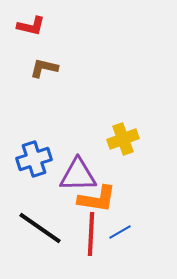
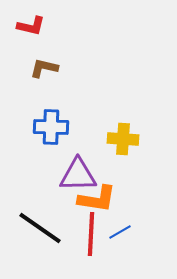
yellow cross: rotated 24 degrees clockwise
blue cross: moved 17 px right, 32 px up; rotated 20 degrees clockwise
